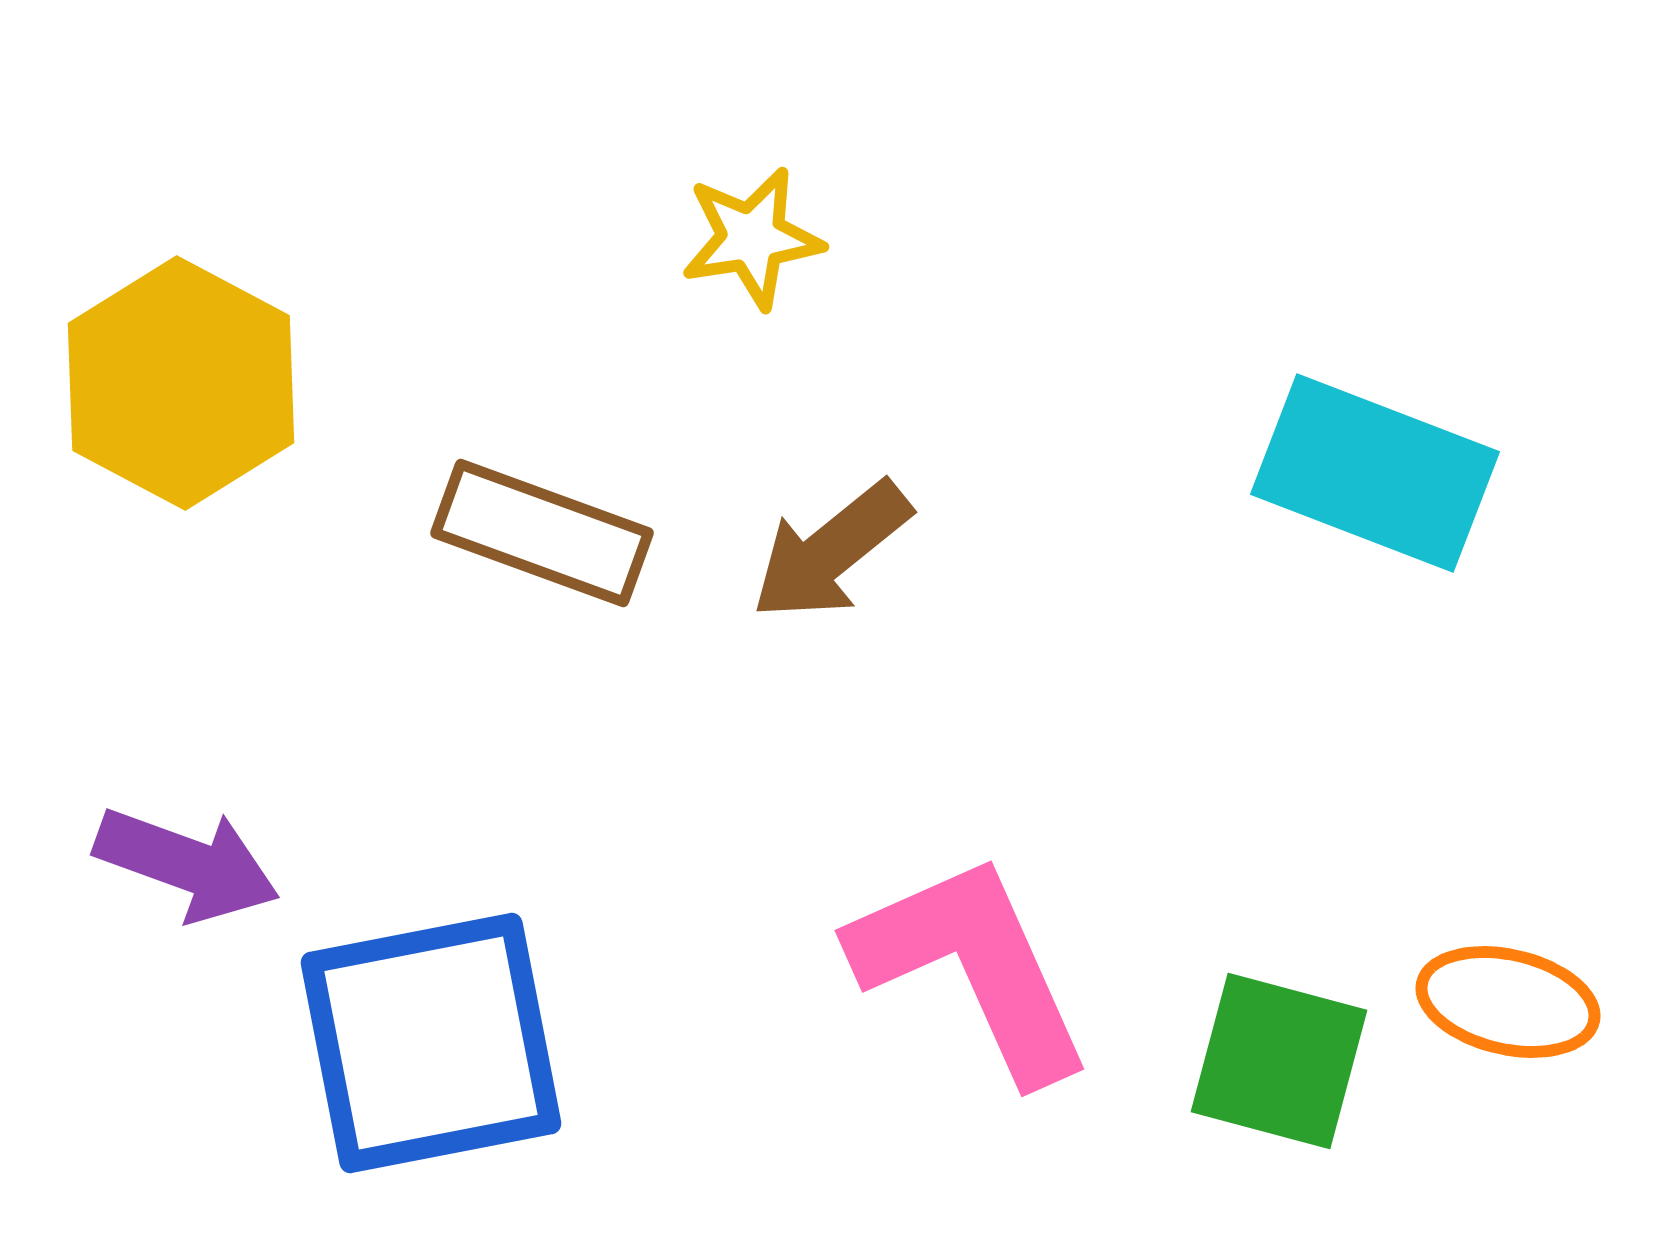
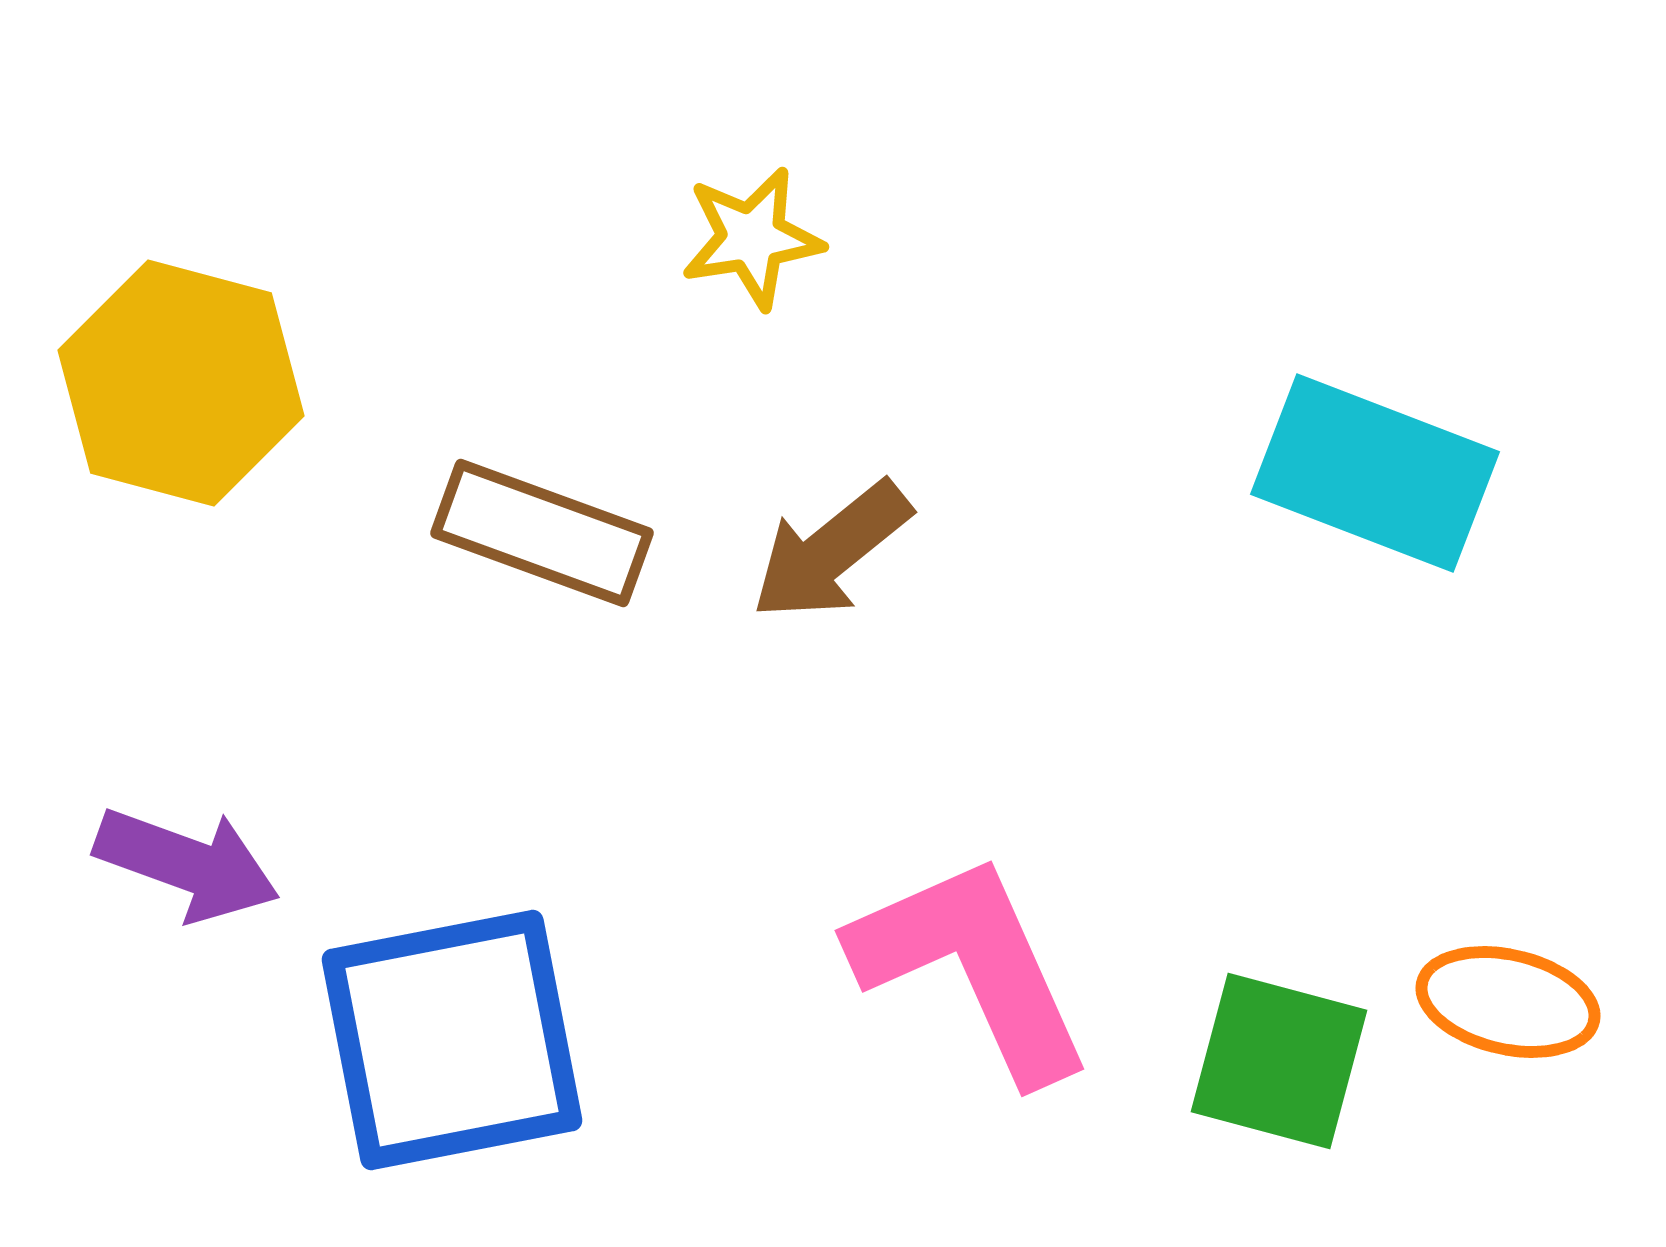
yellow hexagon: rotated 13 degrees counterclockwise
blue square: moved 21 px right, 3 px up
